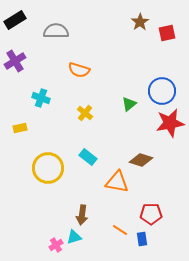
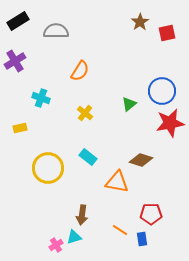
black rectangle: moved 3 px right, 1 px down
orange semicircle: moved 1 px right, 1 px down; rotated 75 degrees counterclockwise
